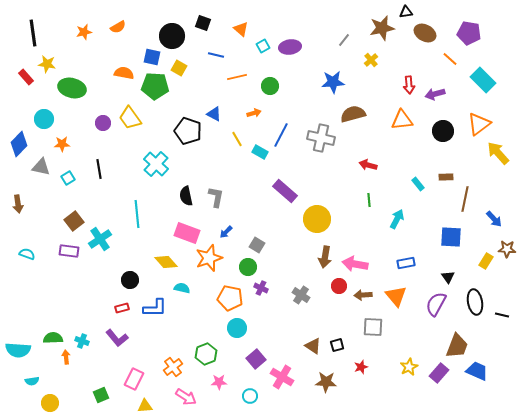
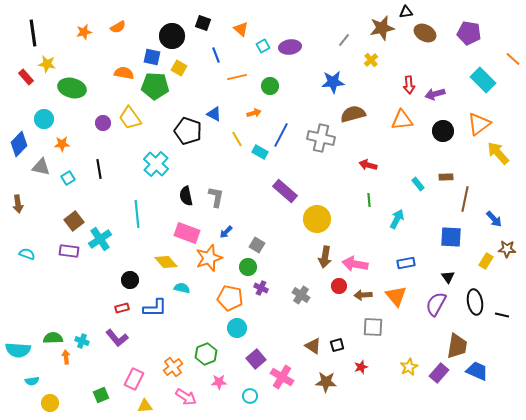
blue line at (216, 55): rotated 56 degrees clockwise
orange line at (450, 59): moved 63 px right
brown trapezoid at (457, 346): rotated 12 degrees counterclockwise
